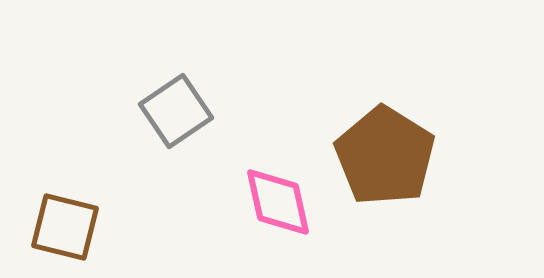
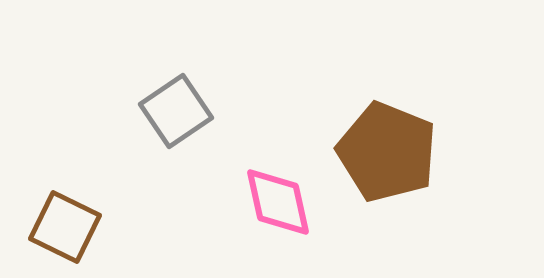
brown pentagon: moved 2 px right, 4 px up; rotated 10 degrees counterclockwise
brown square: rotated 12 degrees clockwise
